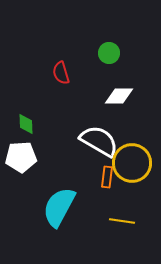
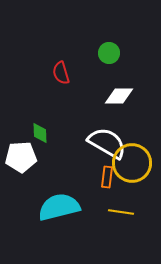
green diamond: moved 14 px right, 9 px down
white semicircle: moved 8 px right, 2 px down
cyan semicircle: rotated 48 degrees clockwise
yellow line: moved 1 px left, 9 px up
